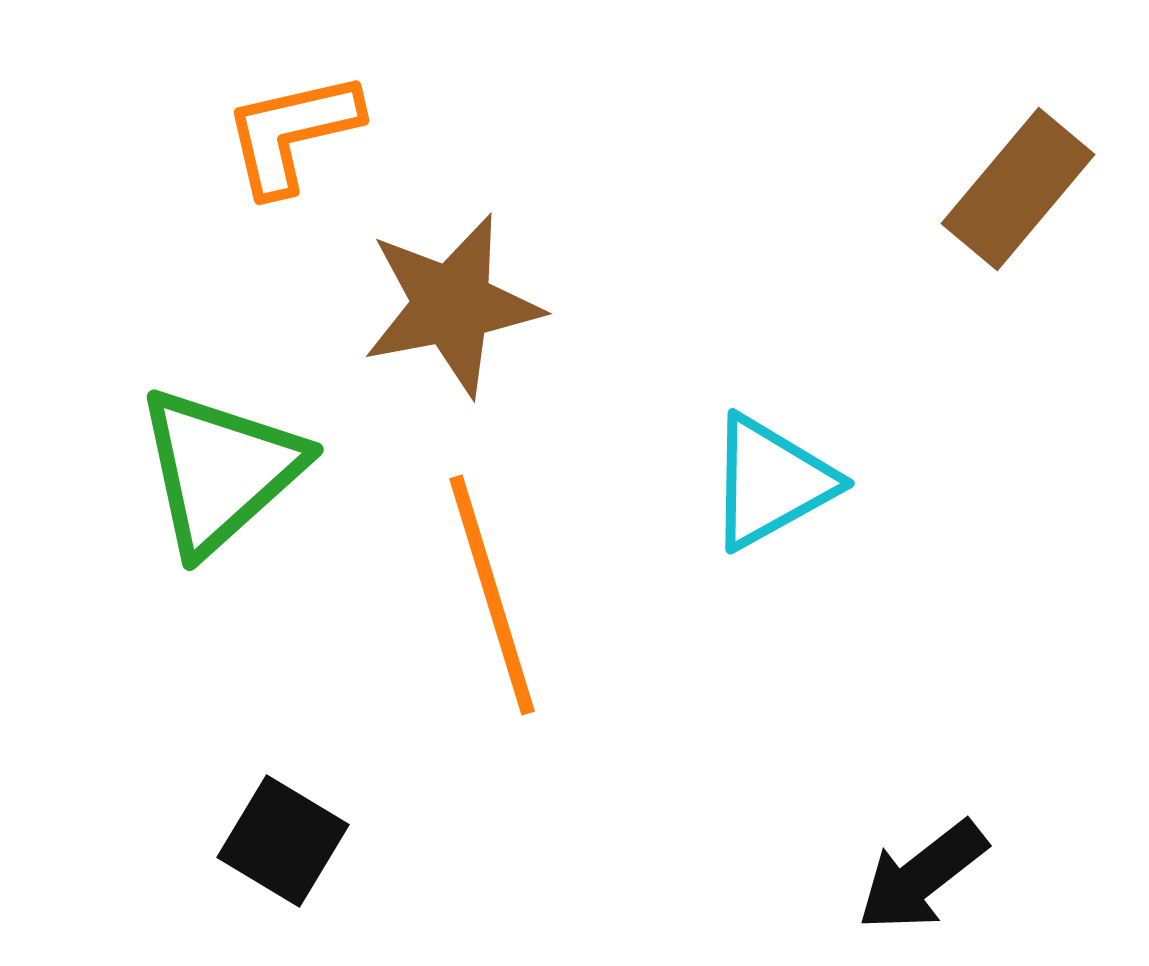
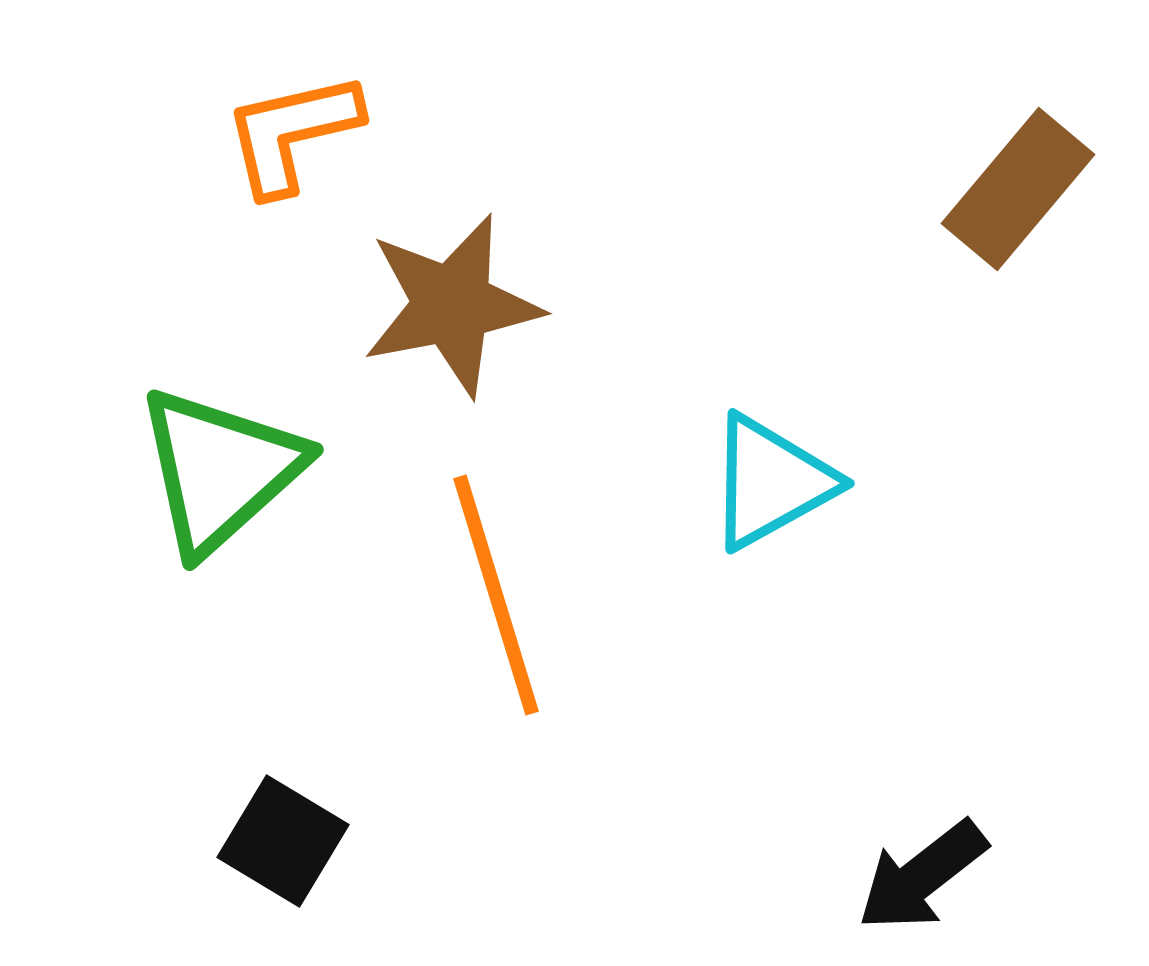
orange line: moved 4 px right
